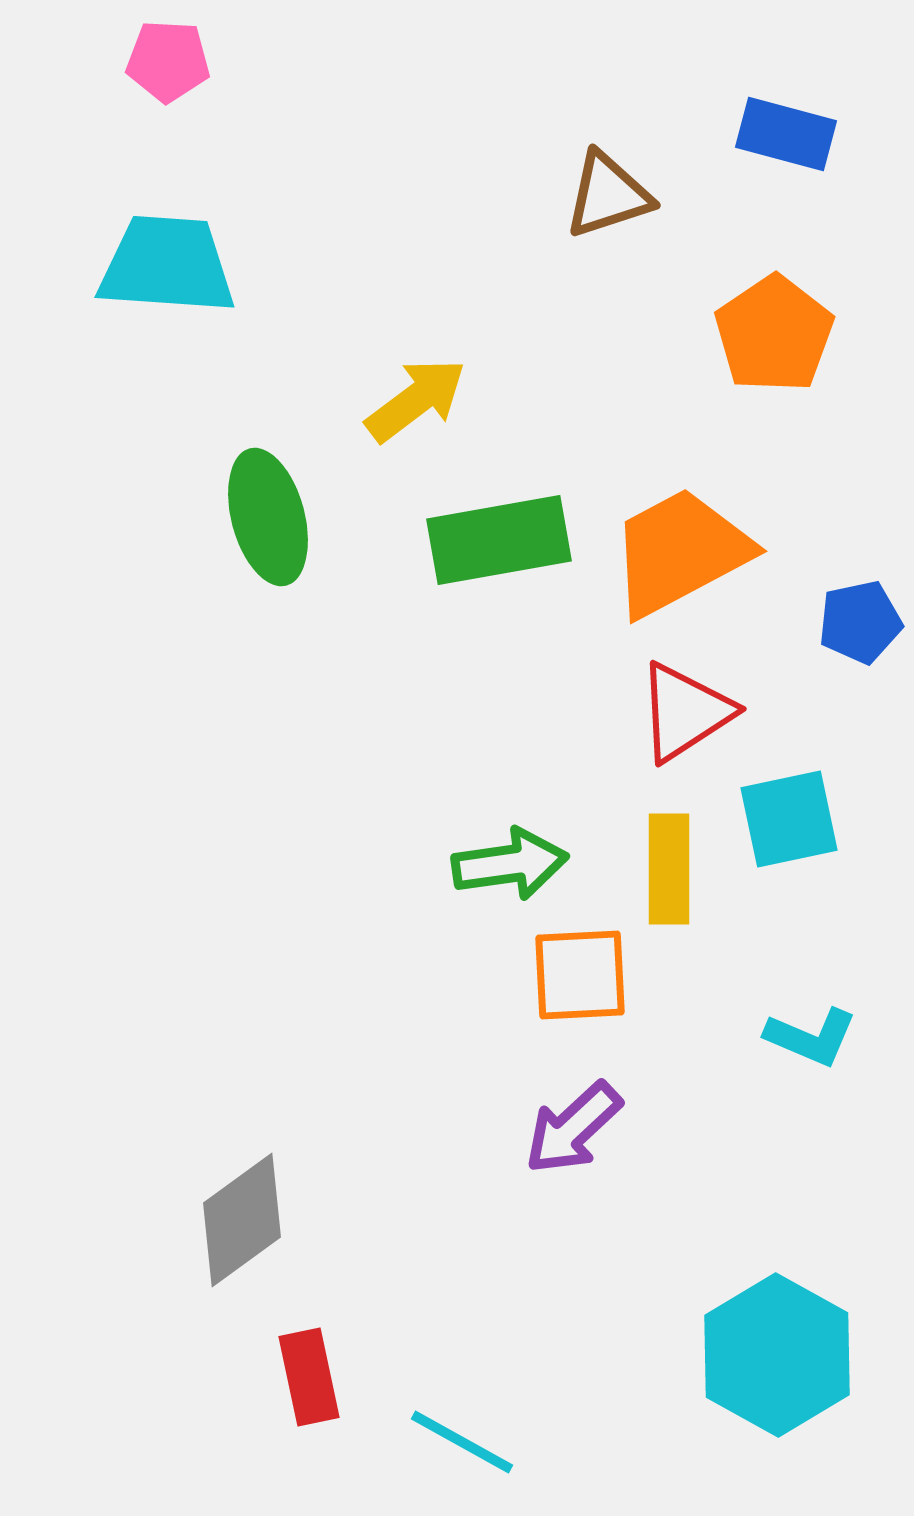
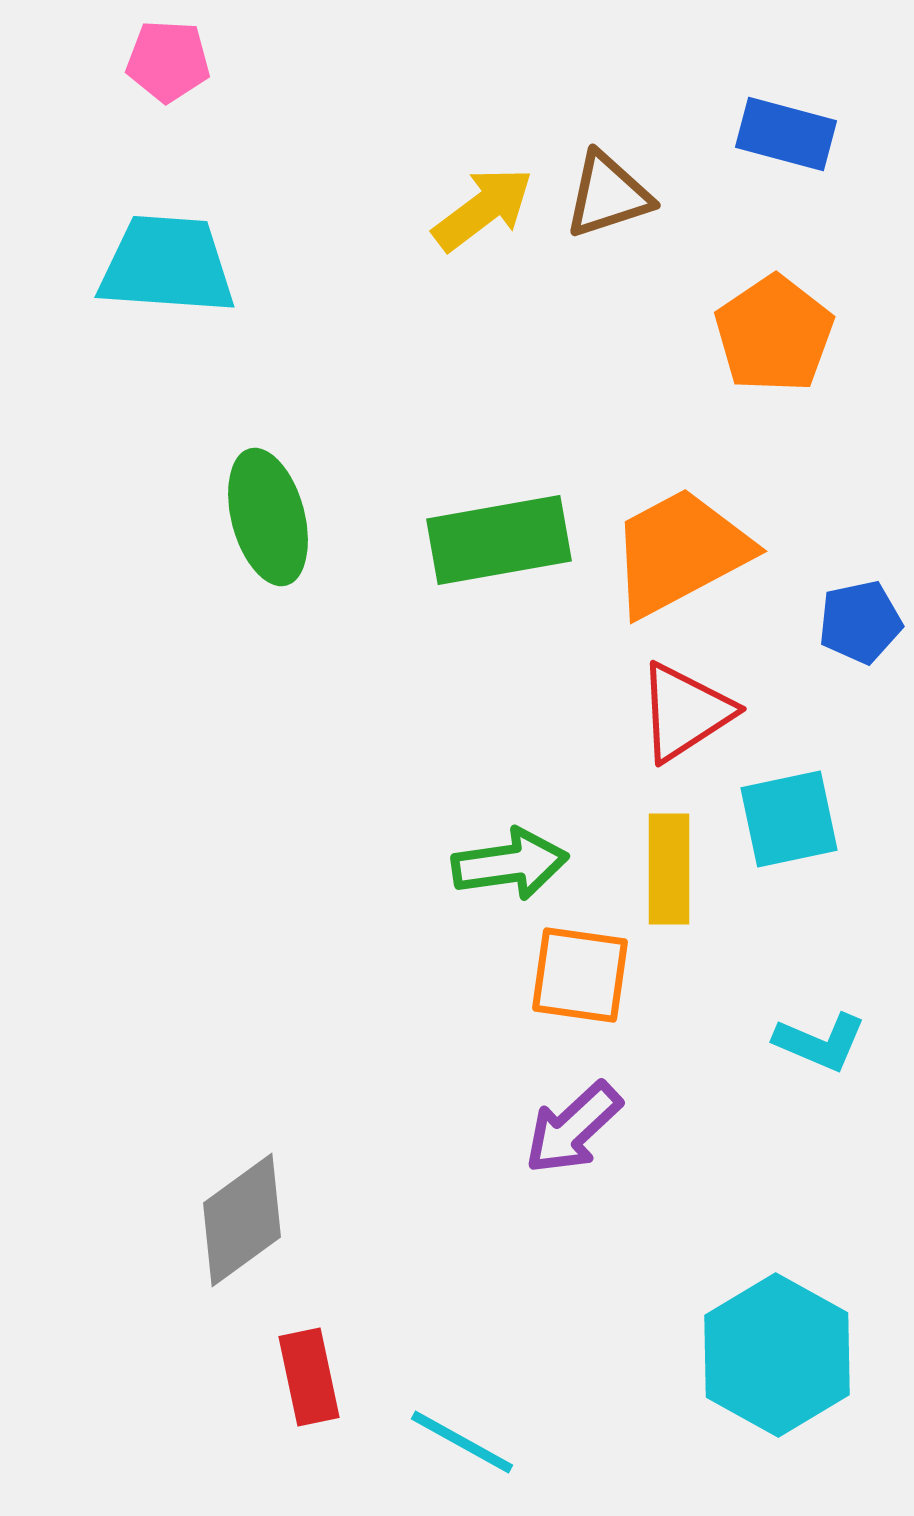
yellow arrow: moved 67 px right, 191 px up
orange square: rotated 11 degrees clockwise
cyan L-shape: moved 9 px right, 5 px down
